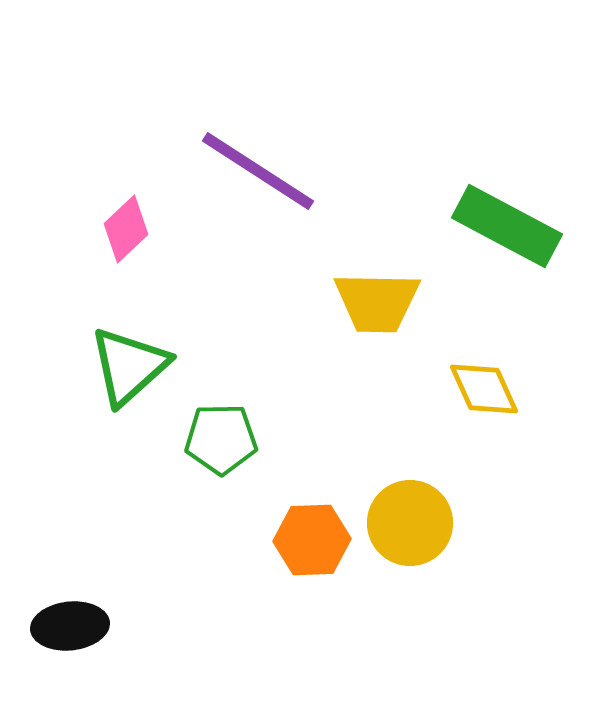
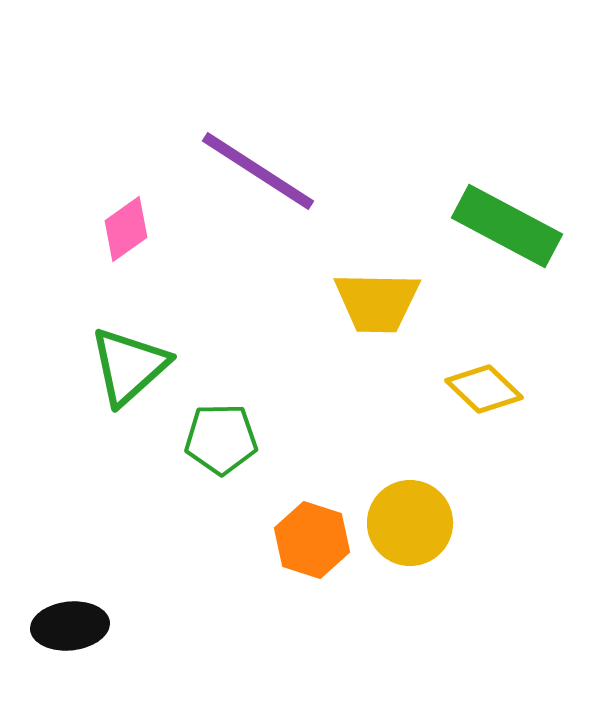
pink diamond: rotated 8 degrees clockwise
yellow diamond: rotated 22 degrees counterclockwise
orange hexagon: rotated 20 degrees clockwise
